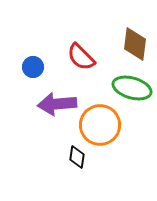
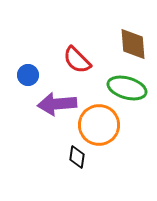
brown diamond: moved 2 px left; rotated 12 degrees counterclockwise
red semicircle: moved 4 px left, 3 px down
blue circle: moved 5 px left, 8 px down
green ellipse: moved 5 px left
orange circle: moved 1 px left
